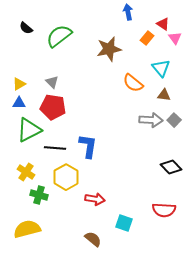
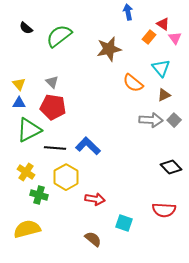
orange rectangle: moved 2 px right, 1 px up
yellow triangle: rotated 40 degrees counterclockwise
brown triangle: rotated 32 degrees counterclockwise
blue L-shape: rotated 55 degrees counterclockwise
